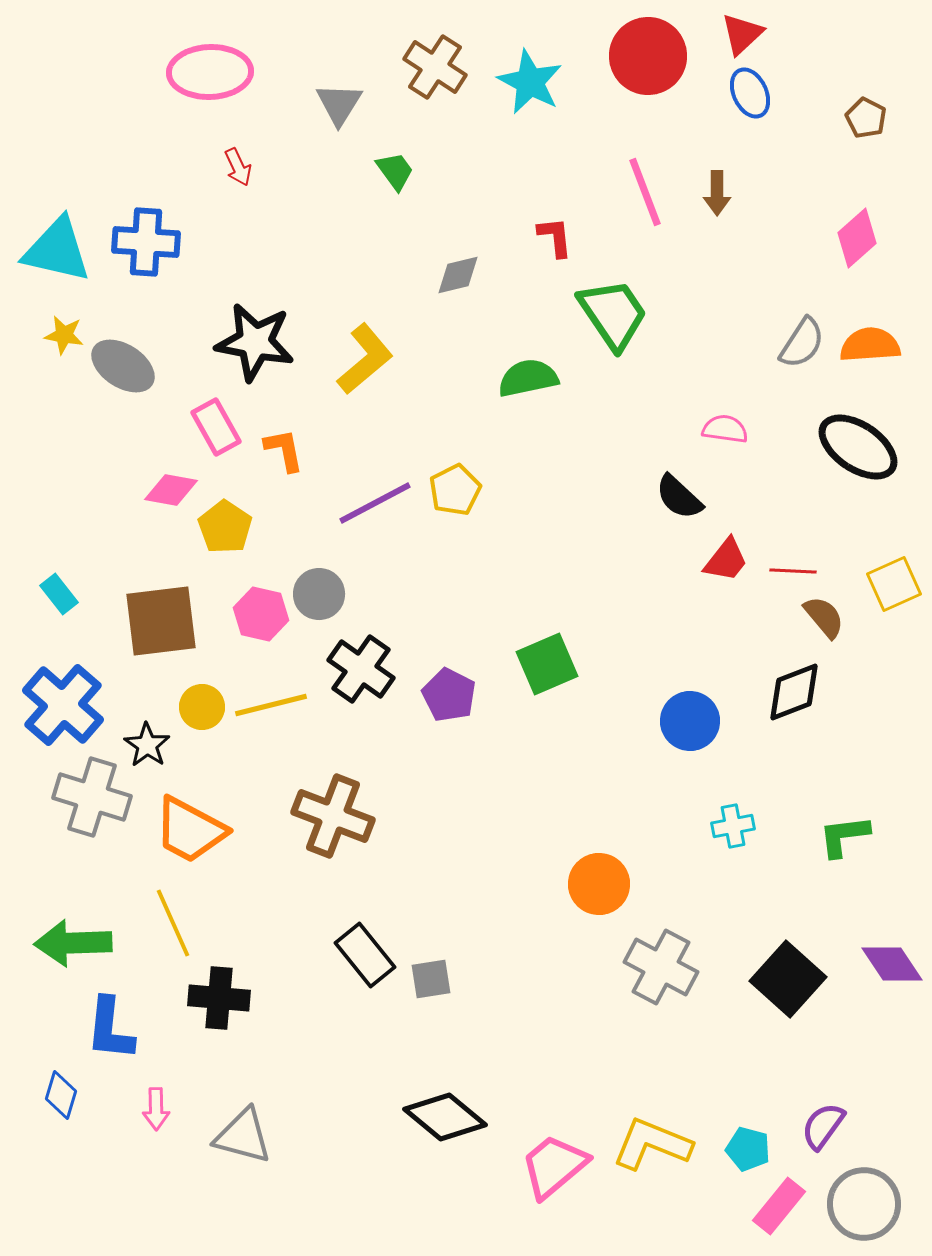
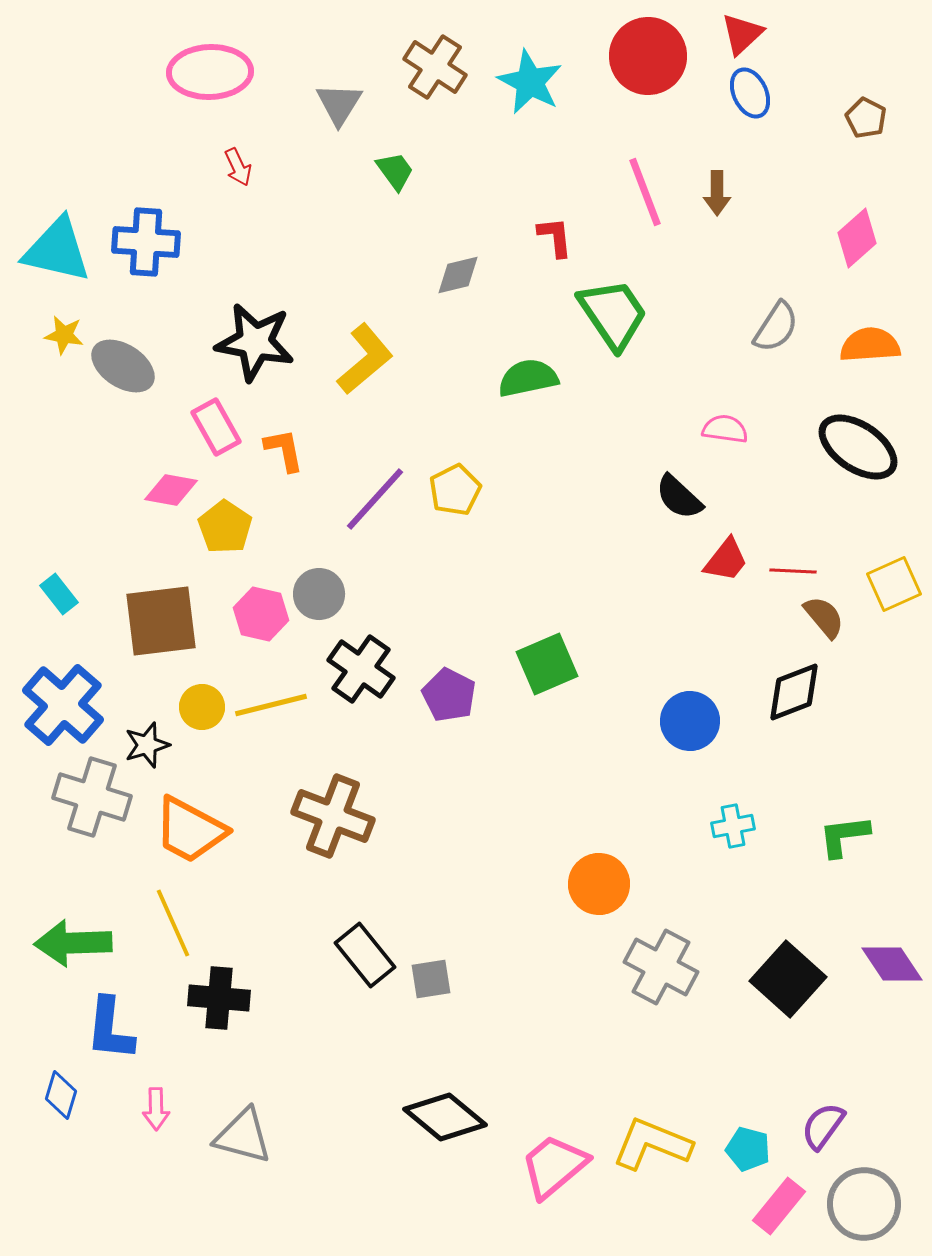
gray semicircle at (802, 343): moved 26 px left, 16 px up
purple line at (375, 503): moved 4 px up; rotated 20 degrees counterclockwise
black star at (147, 745): rotated 21 degrees clockwise
